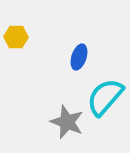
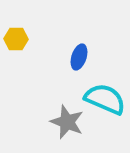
yellow hexagon: moved 2 px down
cyan semicircle: moved 2 px down; rotated 72 degrees clockwise
